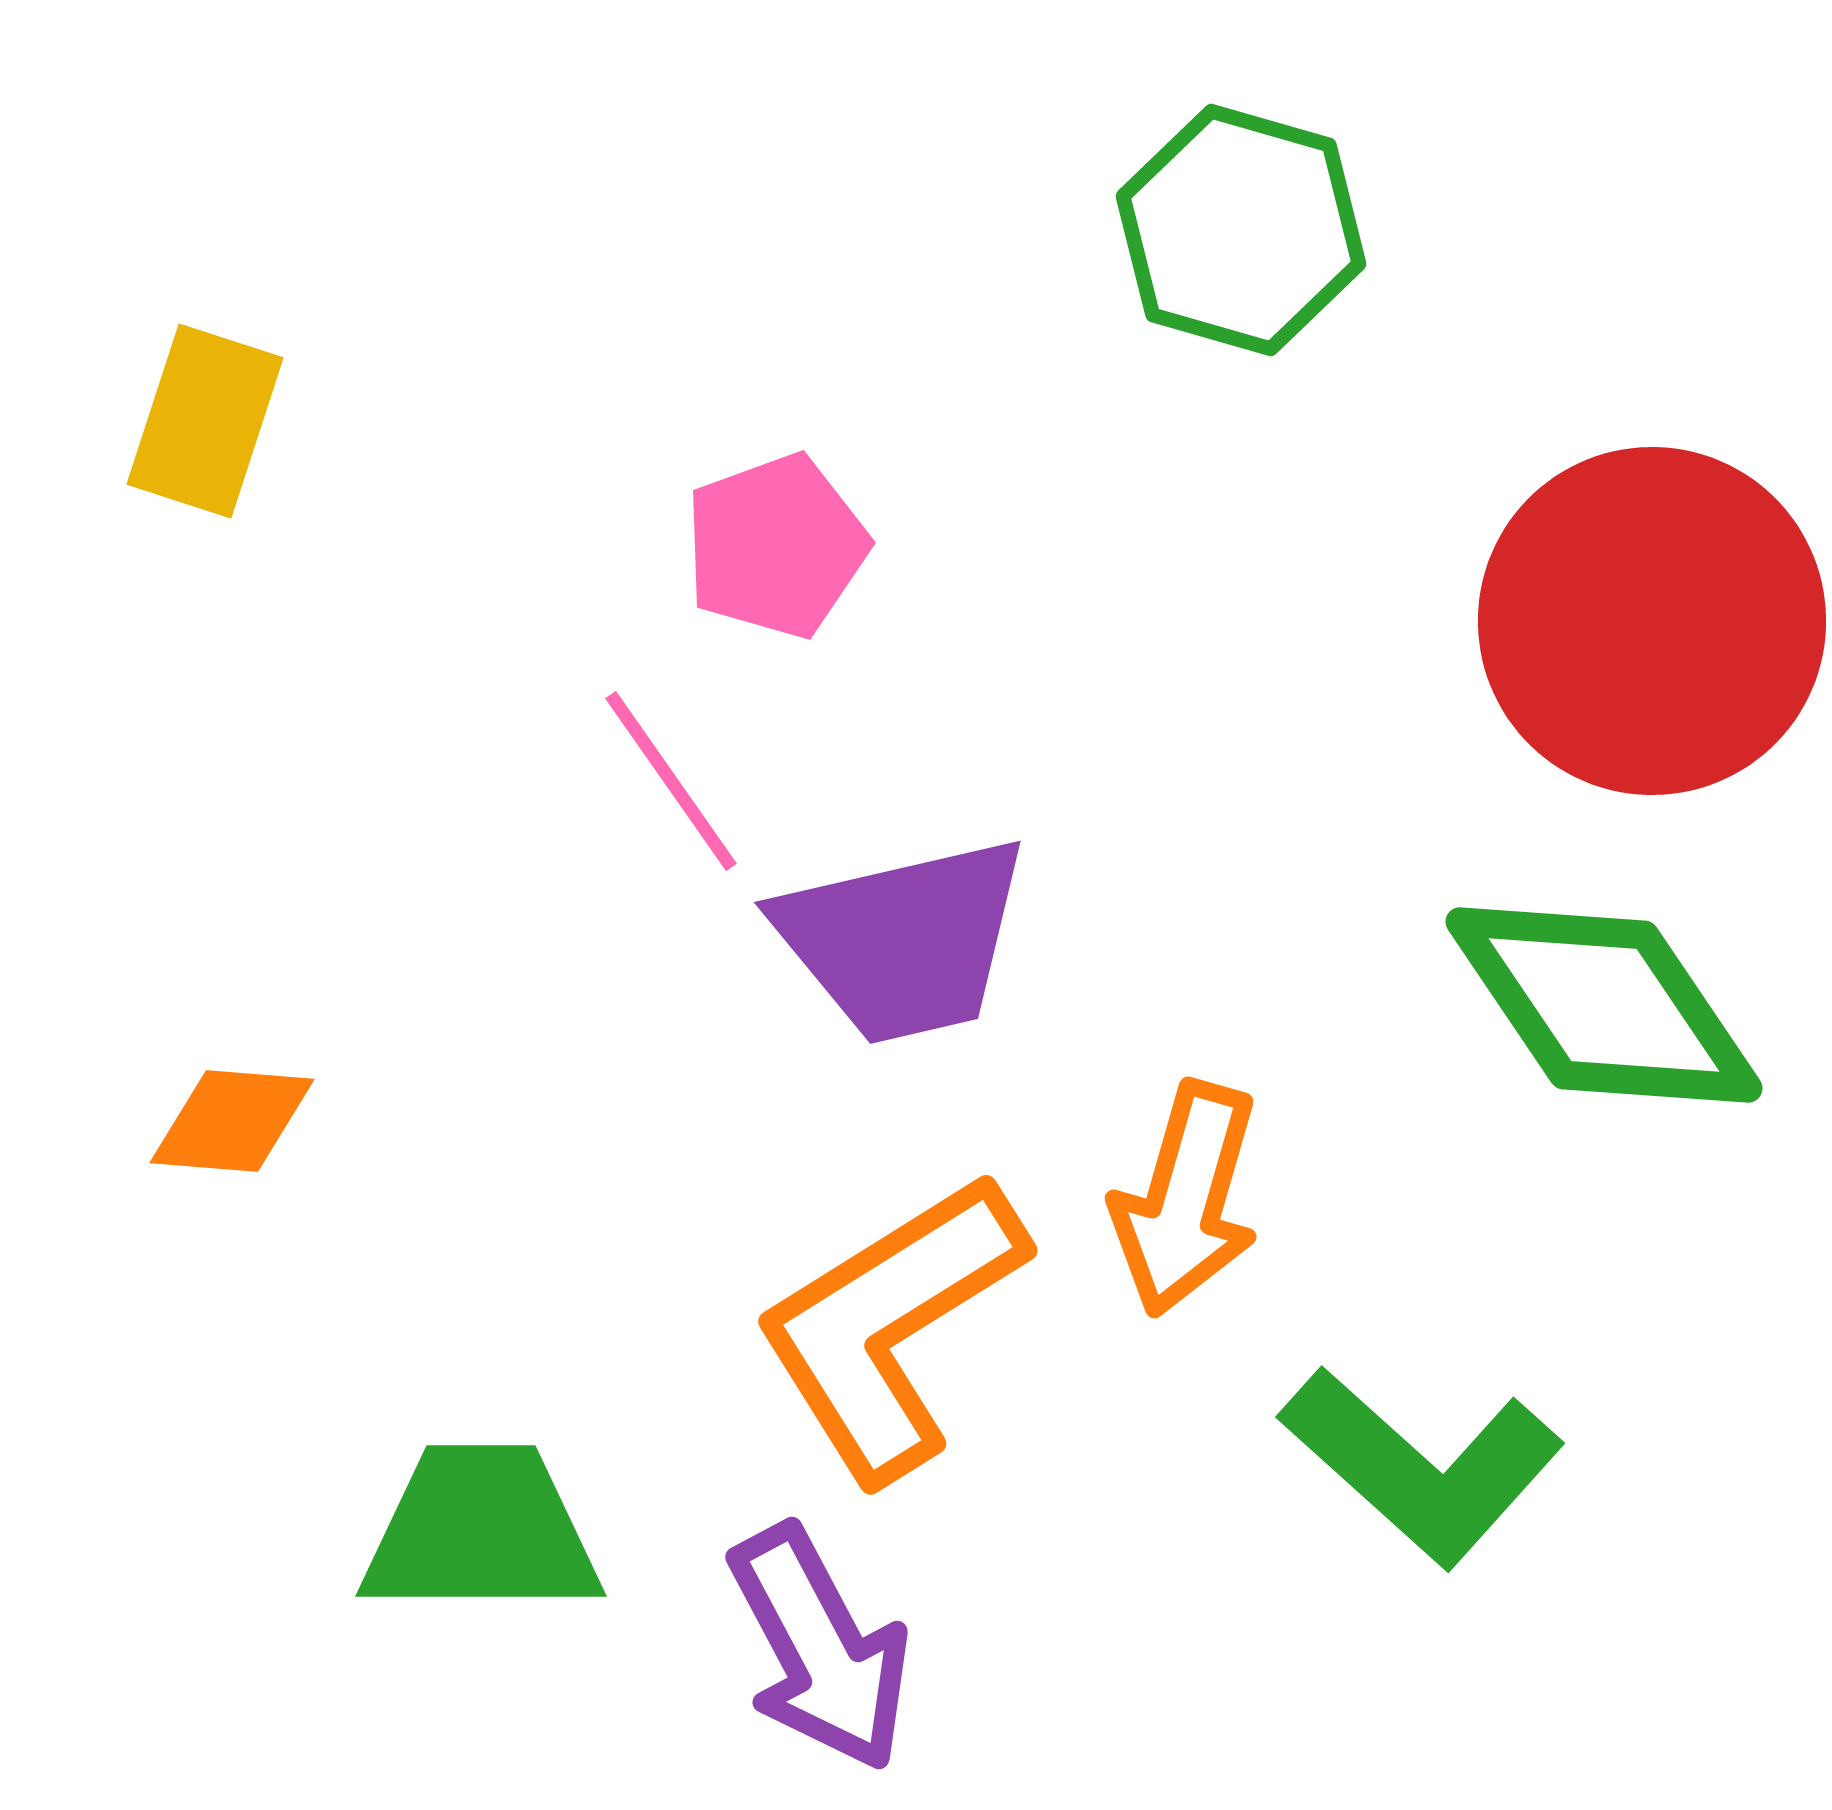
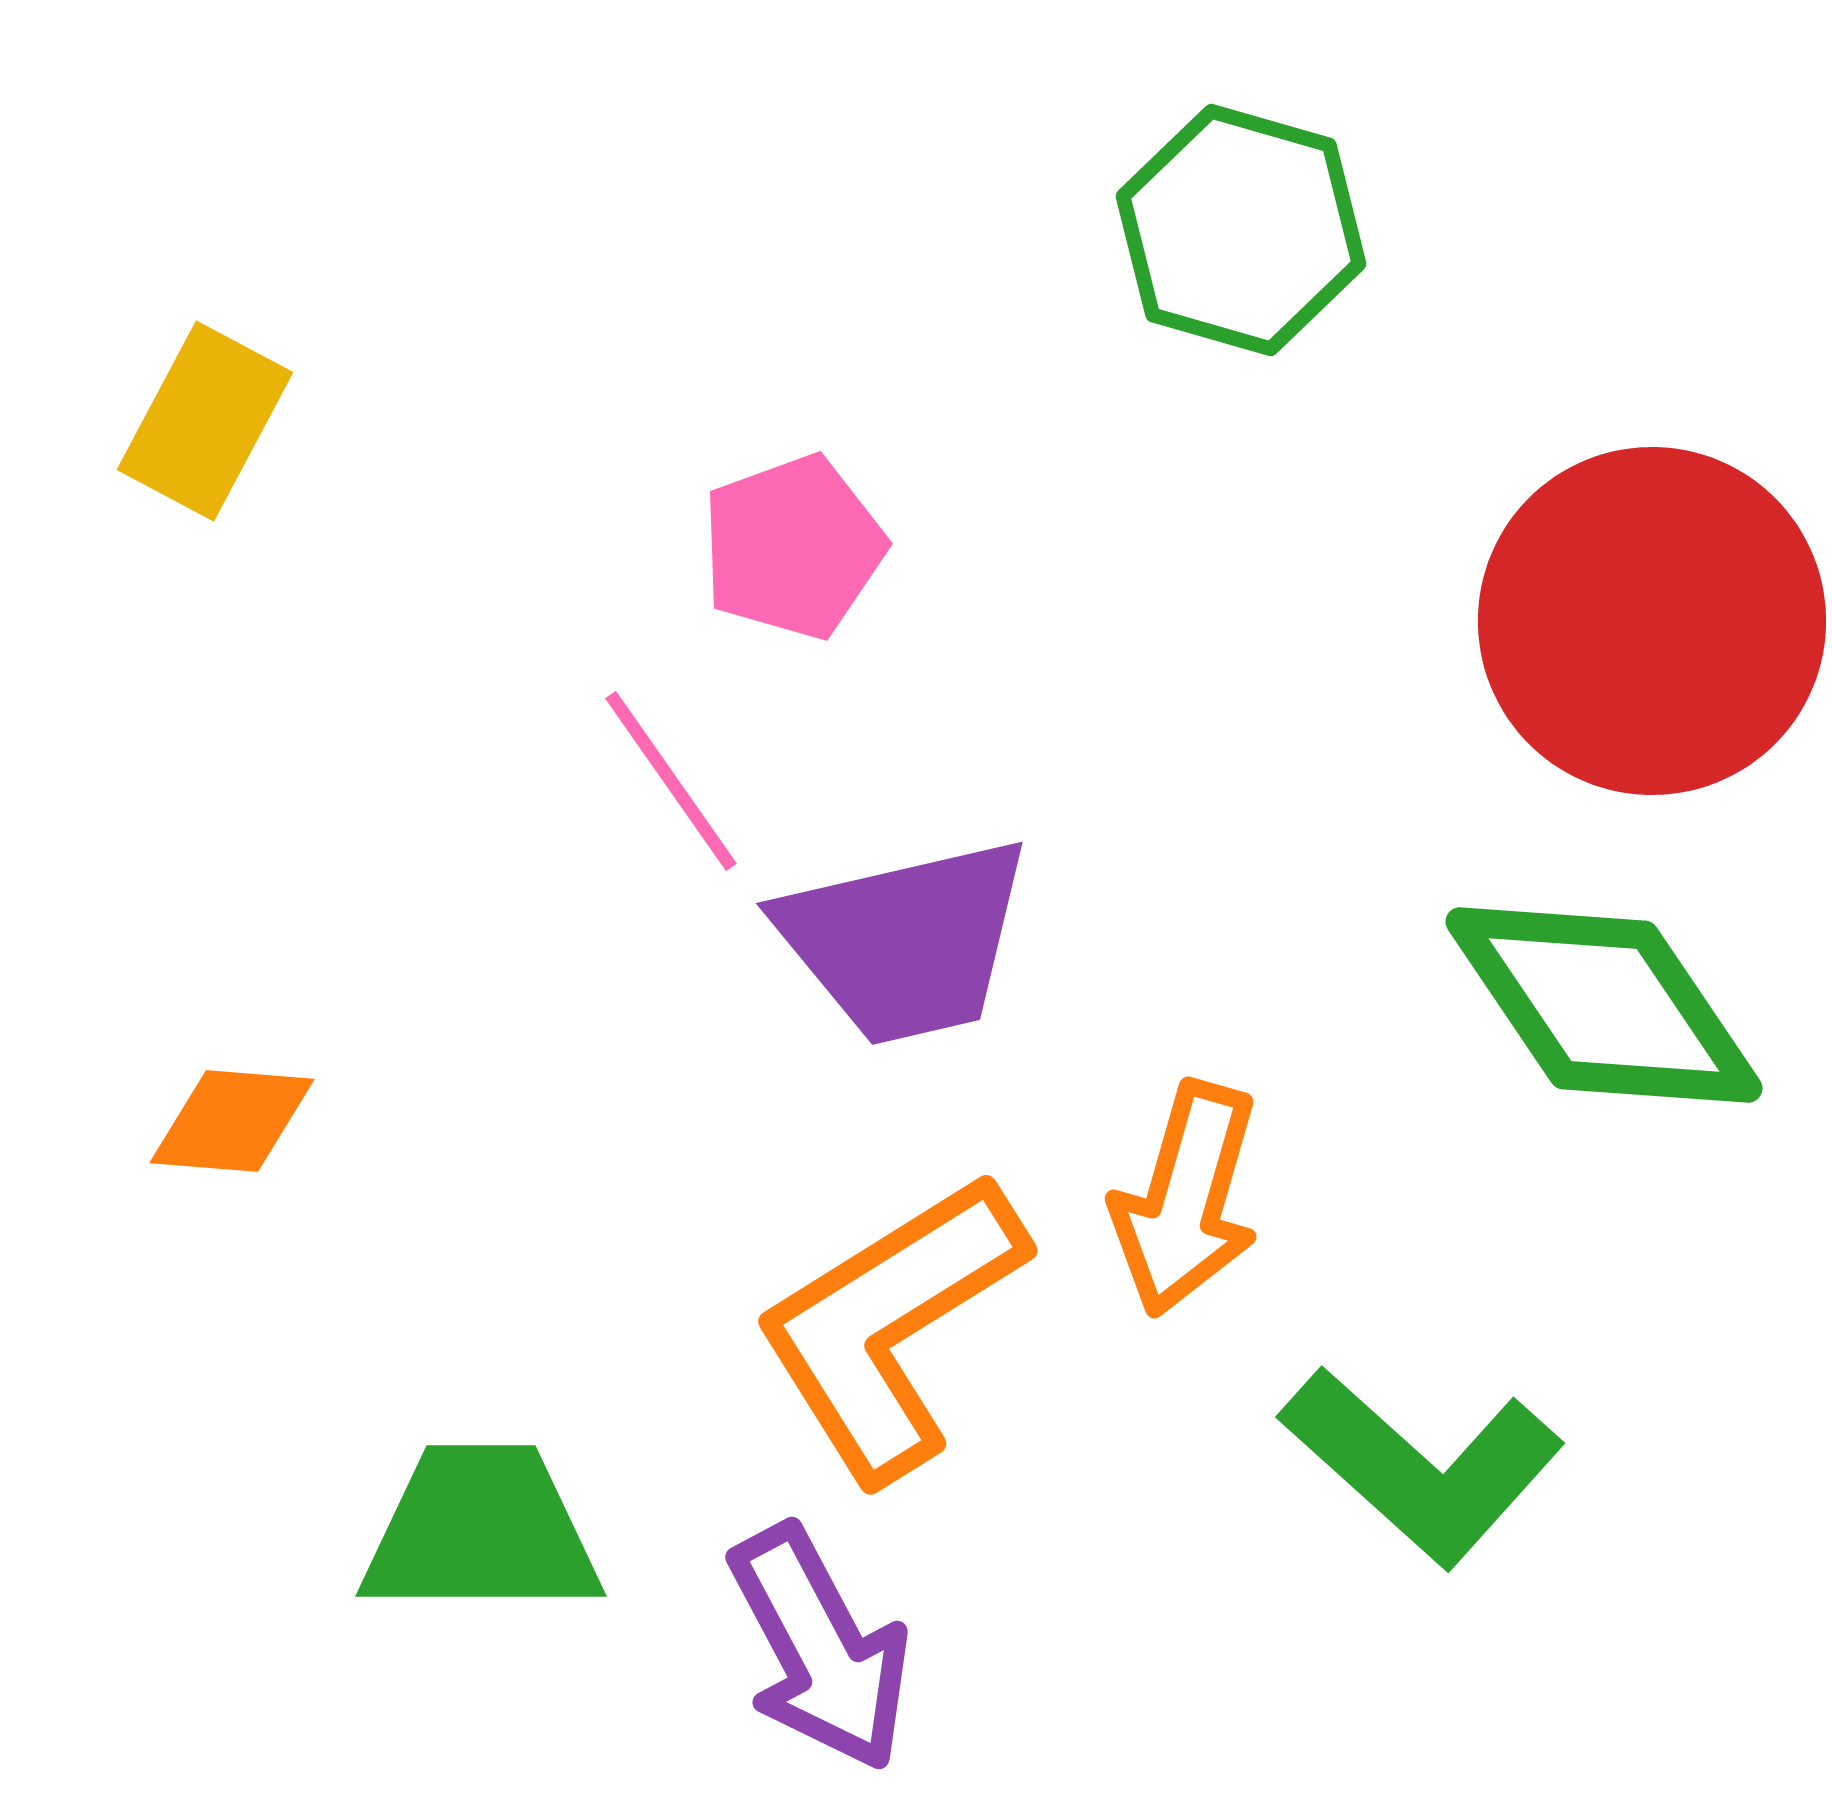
yellow rectangle: rotated 10 degrees clockwise
pink pentagon: moved 17 px right, 1 px down
purple trapezoid: moved 2 px right, 1 px down
